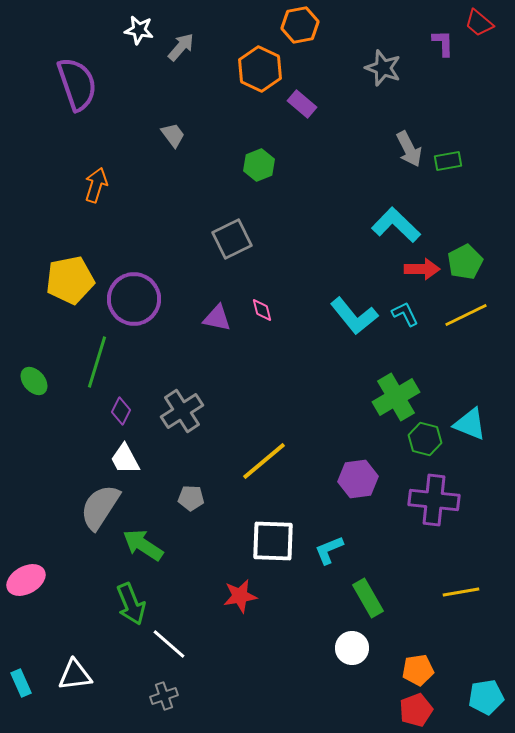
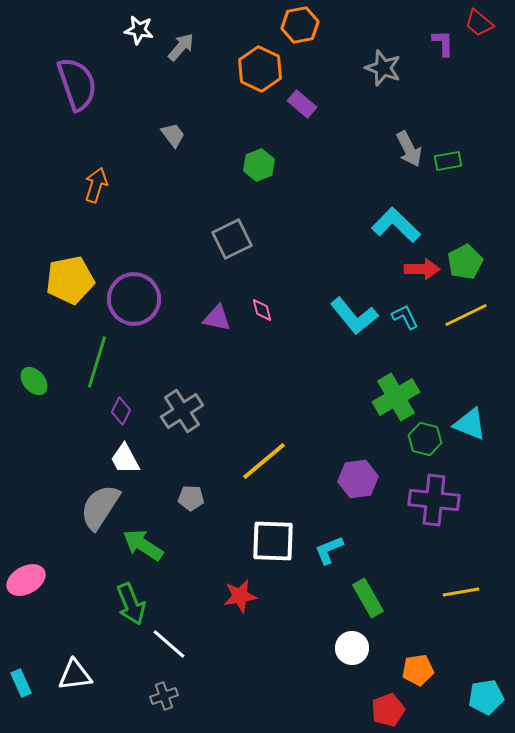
cyan L-shape at (405, 314): moved 3 px down
red pentagon at (416, 710): moved 28 px left
